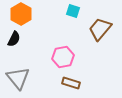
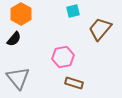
cyan square: rotated 32 degrees counterclockwise
black semicircle: rotated 14 degrees clockwise
brown rectangle: moved 3 px right
